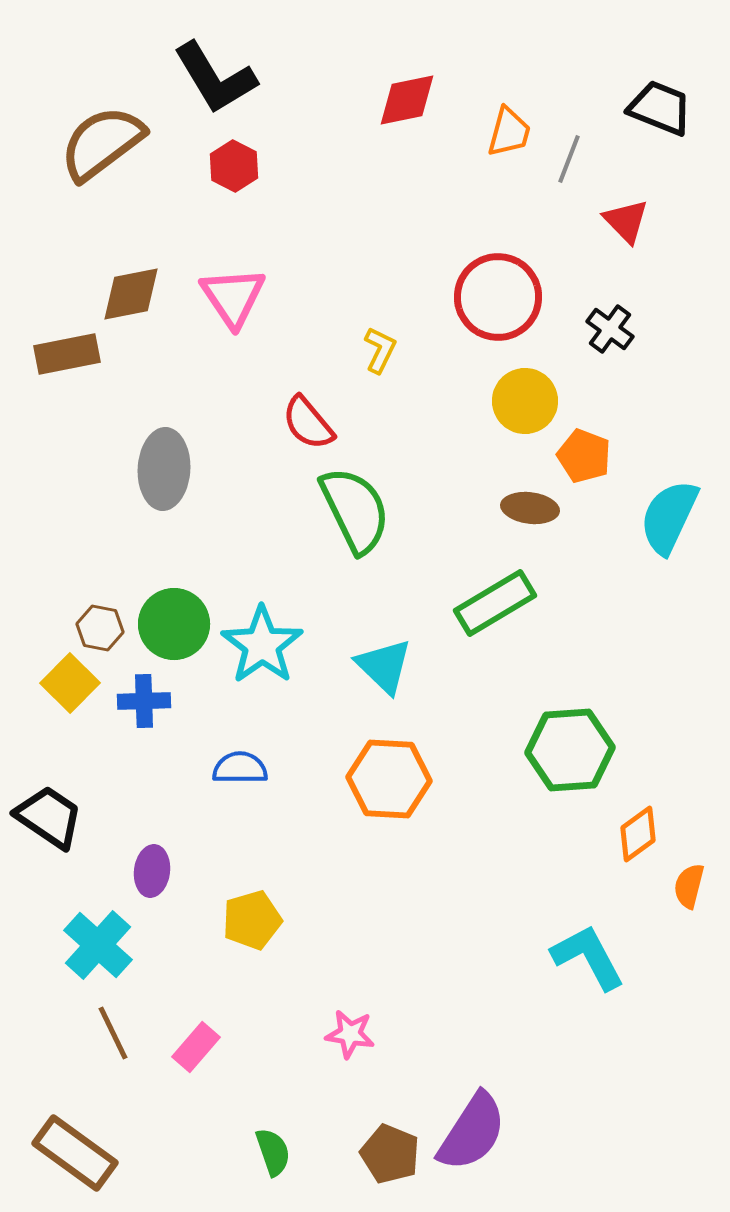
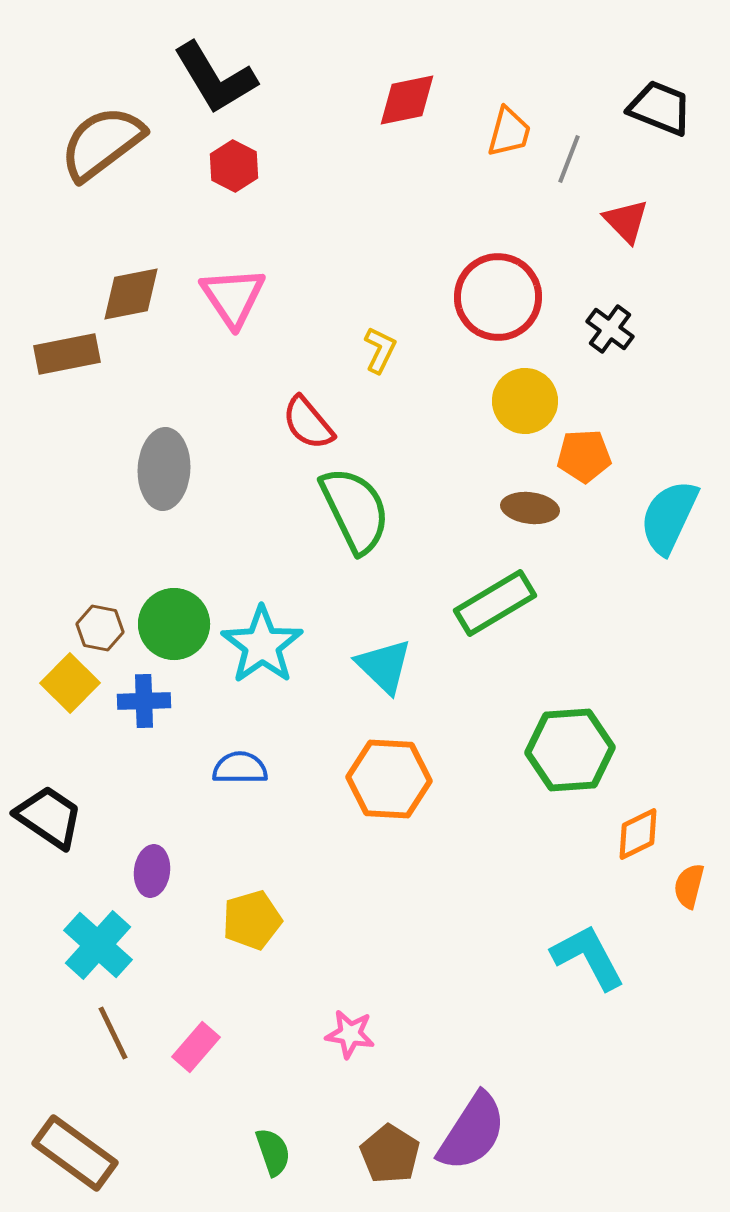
orange pentagon at (584, 456): rotated 24 degrees counterclockwise
orange diamond at (638, 834): rotated 10 degrees clockwise
brown pentagon at (390, 1154): rotated 10 degrees clockwise
